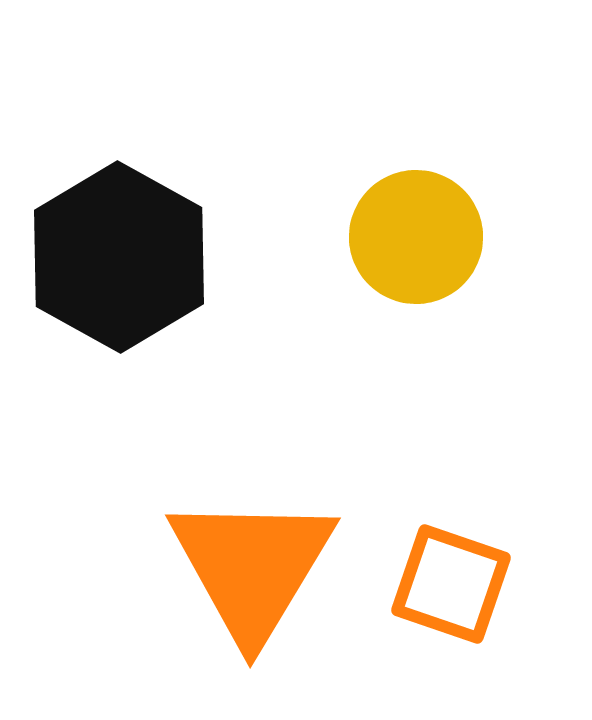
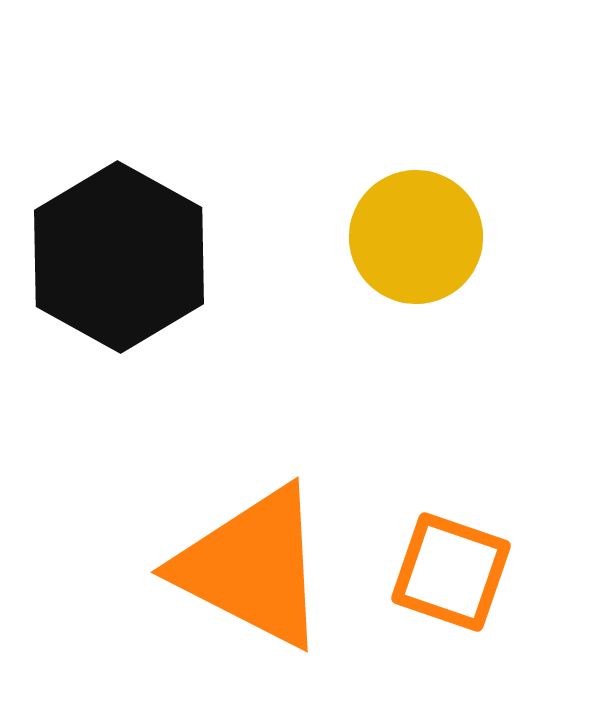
orange triangle: rotated 34 degrees counterclockwise
orange square: moved 12 px up
